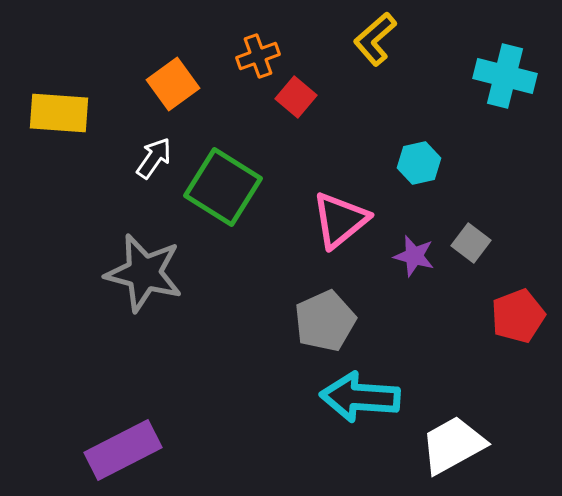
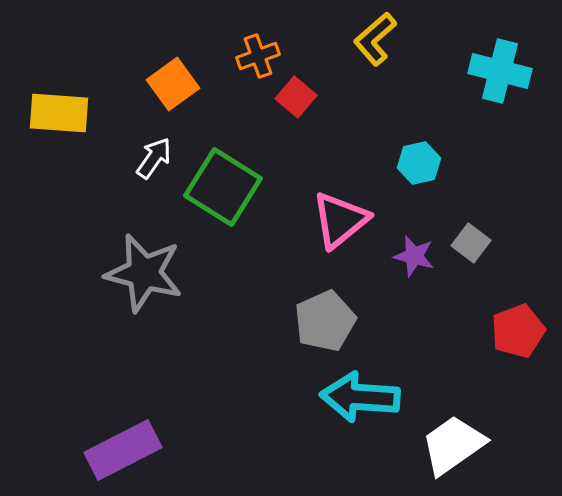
cyan cross: moved 5 px left, 5 px up
red pentagon: moved 15 px down
white trapezoid: rotated 6 degrees counterclockwise
